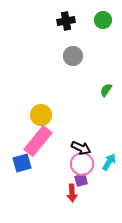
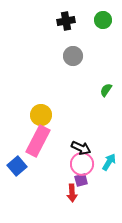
pink rectangle: rotated 12 degrees counterclockwise
blue square: moved 5 px left, 3 px down; rotated 24 degrees counterclockwise
